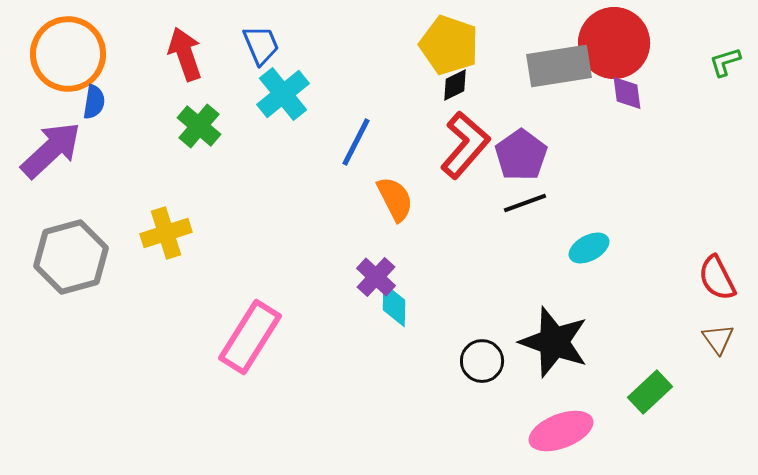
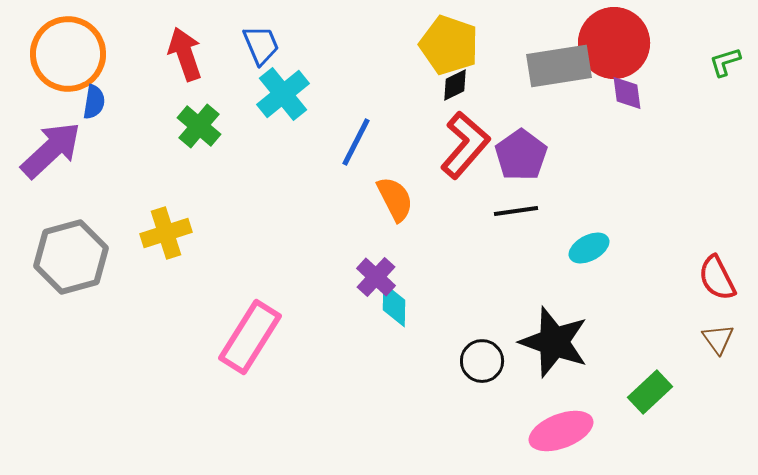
black line: moved 9 px left, 8 px down; rotated 12 degrees clockwise
